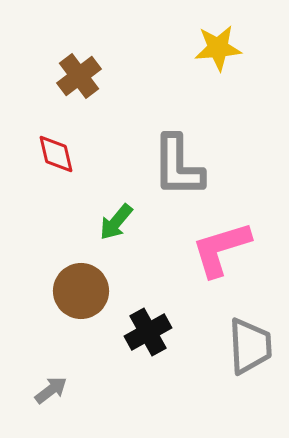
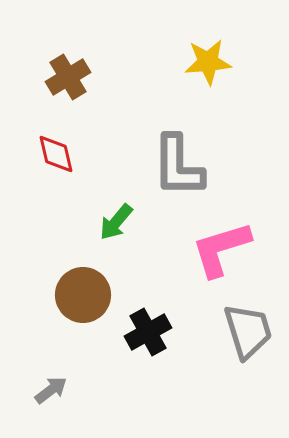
yellow star: moved 10 px left, 14 px down
brown cross: moved 11 px left, 1 px down; rotated 6 degrees clockwise
brown circle: moved 2 px right, 4 px down
gray trapezoid: moved 2 px left, 15 px up; rotated 14 degrees counterclockwise
